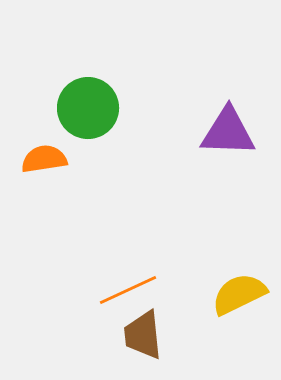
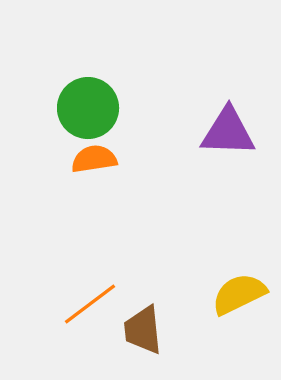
orange semicircle: moved 50 px right
orange line: moved 38 px left, 14 px down; rotated 12 degrees counterclockwise
brown trapezoid: moved 5 px up
